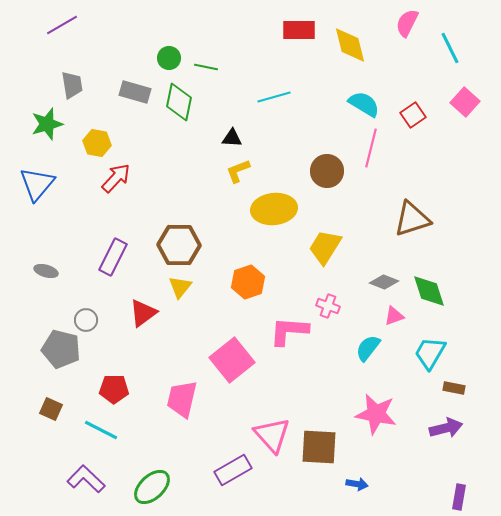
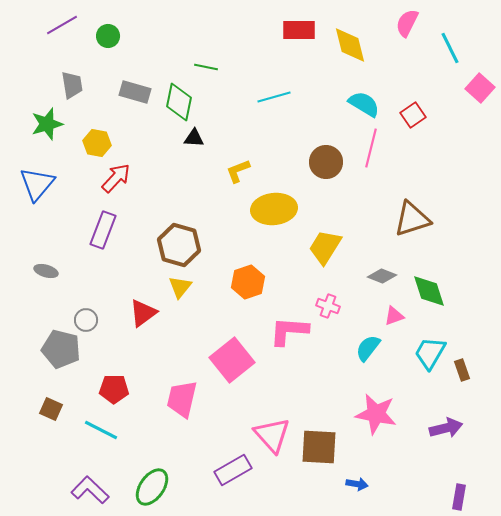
green circle at (169, 58): moved 61 px left, 22 px up
pink square at (465, 102): moved 15 px right, 14 px up
black triangle at (232, 138): moved 38 px left
brown circle at (327, 171): moved 1 px left, 9 px up
brown hexagon at (179, 245): rotated 15 degrees clockwise
purple rectangle at (113, 257): moved 10 px left, 27 px up; rotated 6 degrees counterclockwise
gray diamond at (384, 282): moved 2 px left, 6 px up
brown rectangle at (454, 388): moved 8 px right, 18 px up; rotated 60 degrees clockwise
purple L-shape at (86, 479): moved 4 px right, 11 px down
green ellipse at (152, 487): rotated 12 degrees counterclockwise
